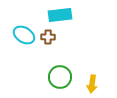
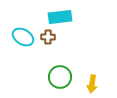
cyan rectangle: moved 2 px down
cyan ellipse: moved 1 px left, 2 px down
